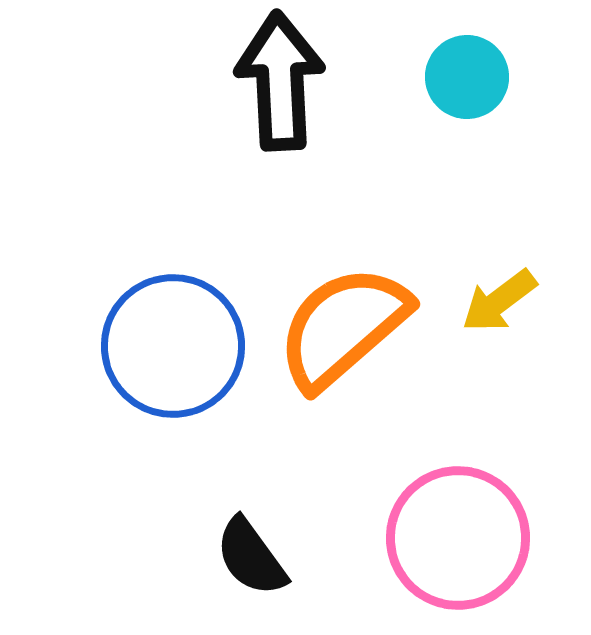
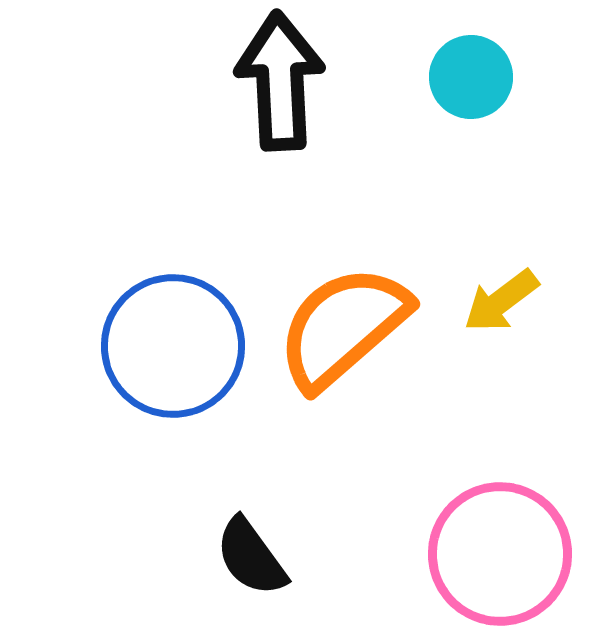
cyan circle: moved 4 px right
yellow arrow: moved 2 px right
pink circle: moved 42 px right, 16 px down
